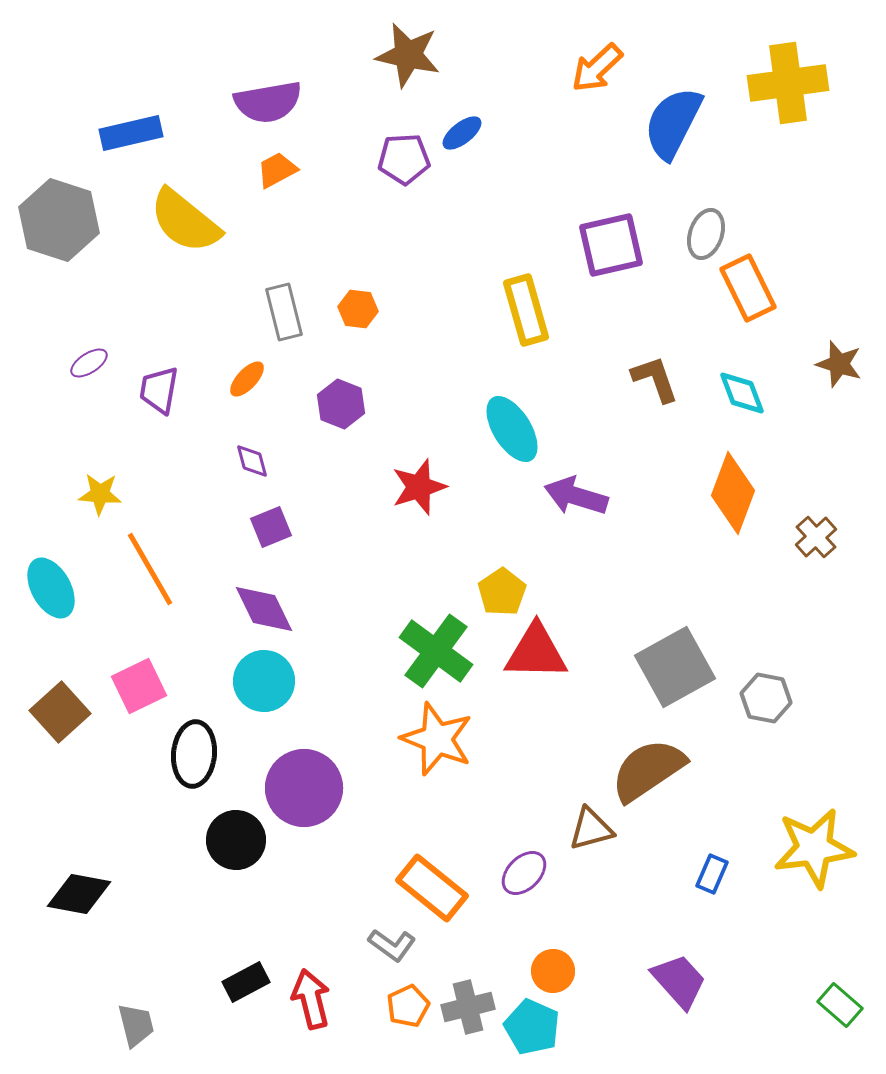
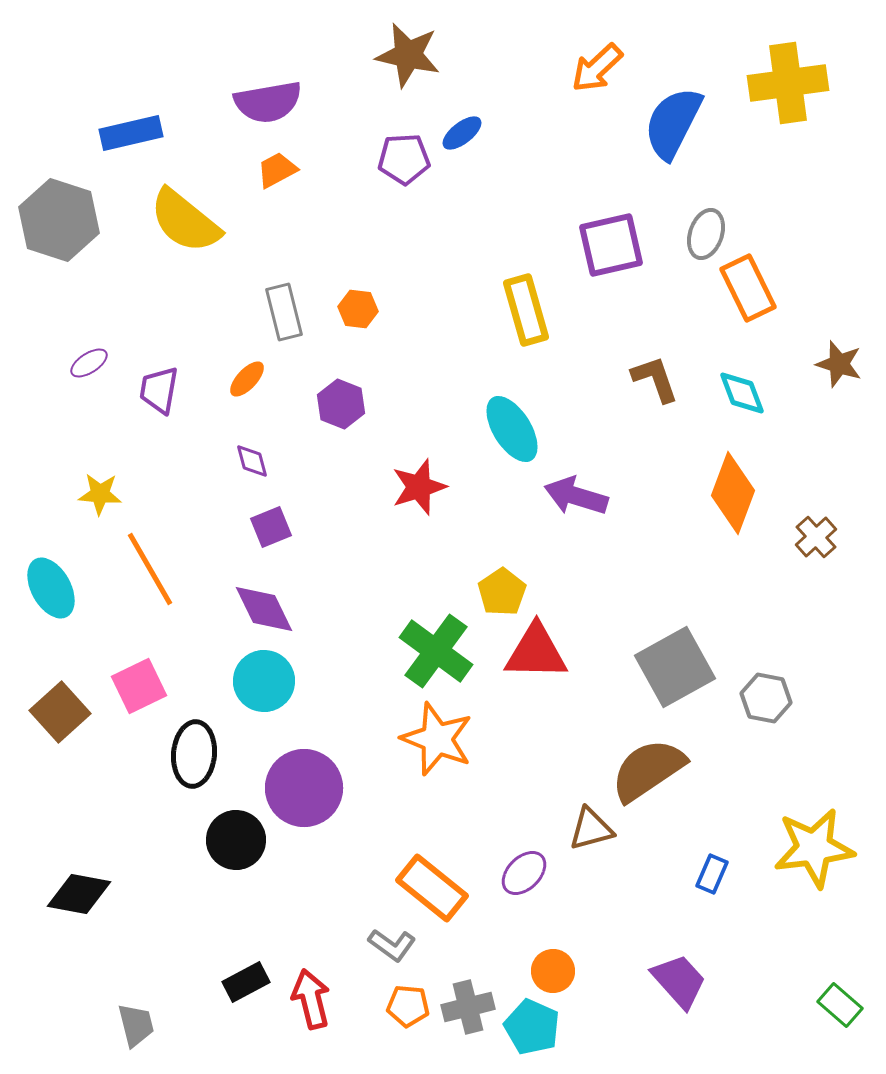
orange pentagon at (408, 1006): rotated 30 degrees clockwise
